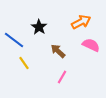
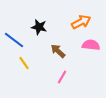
black star: rotated 21 degrees counterclockwise
pink semicircle: rotated 18 degrees counterclockwise
